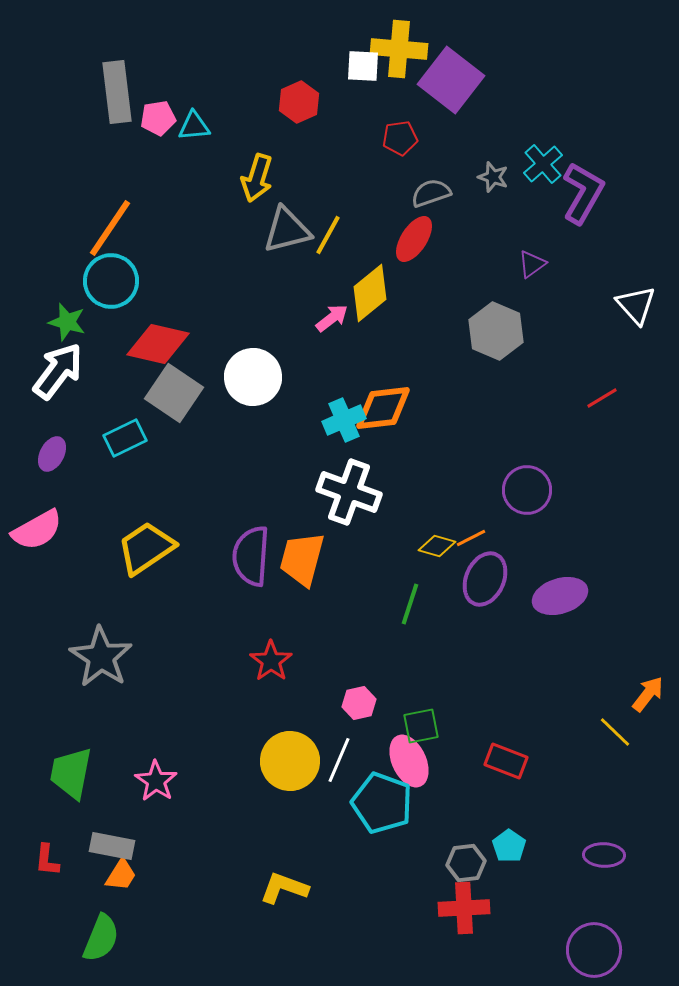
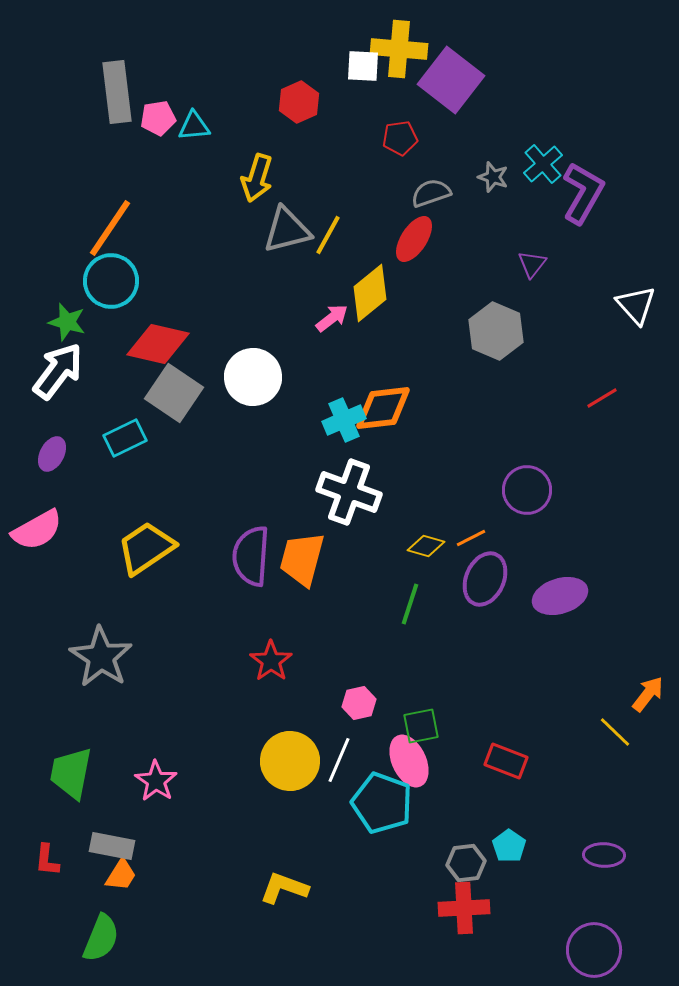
purple triangle at (532, 264): rotated 16 degrees counterclockwise
yellow diamond at (437, 546): moved 11 px left
